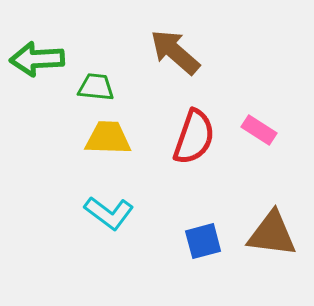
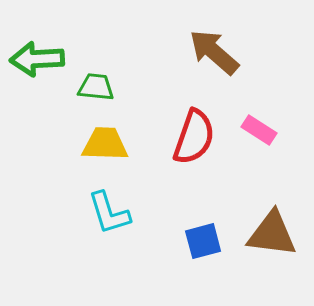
brown arrow: moved 39 px right
yellow trapezoid: moved 3 px left, 6 px down
cyan L-shape: rotated 36 degrees clockwise
